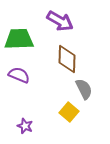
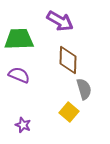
brown diamond: moved 1 px right, 1 px down
gray semicircle: rotated 10 degrees clockwise
purple star: moved 2 px left, 1 px up
